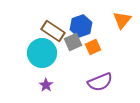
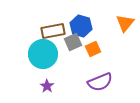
orange triangle: moved 3 px right, 3 px down
blue hexagon: rotated 25 degrees counterclockwise
brown rectangle: rotated 45 degrees counterclockwise
orange square: moved 2 px down
cyan circle: moved 1 px right, 1 px down
purple star: moved 1 px right, 1 px down
